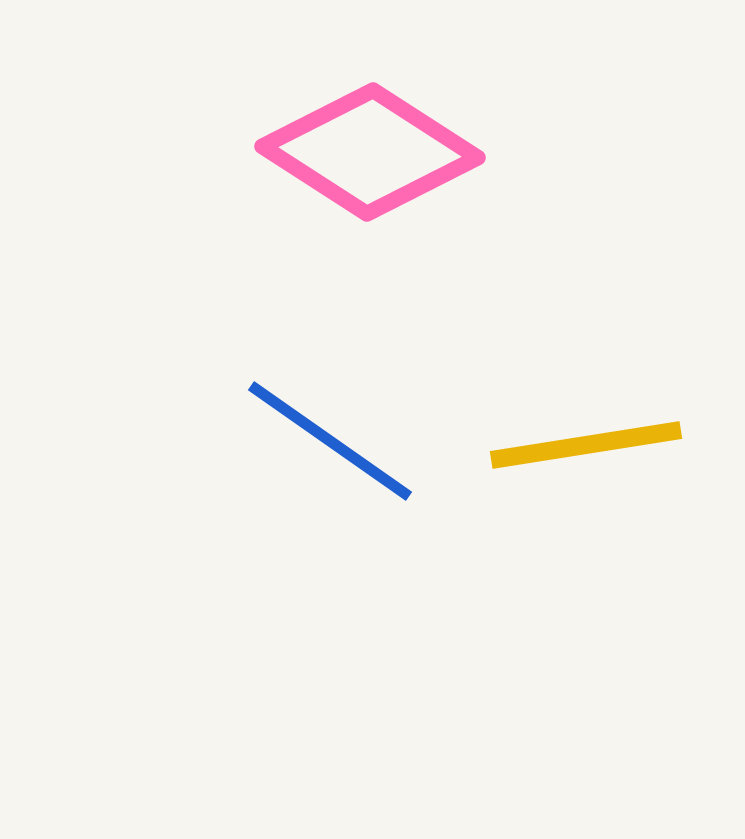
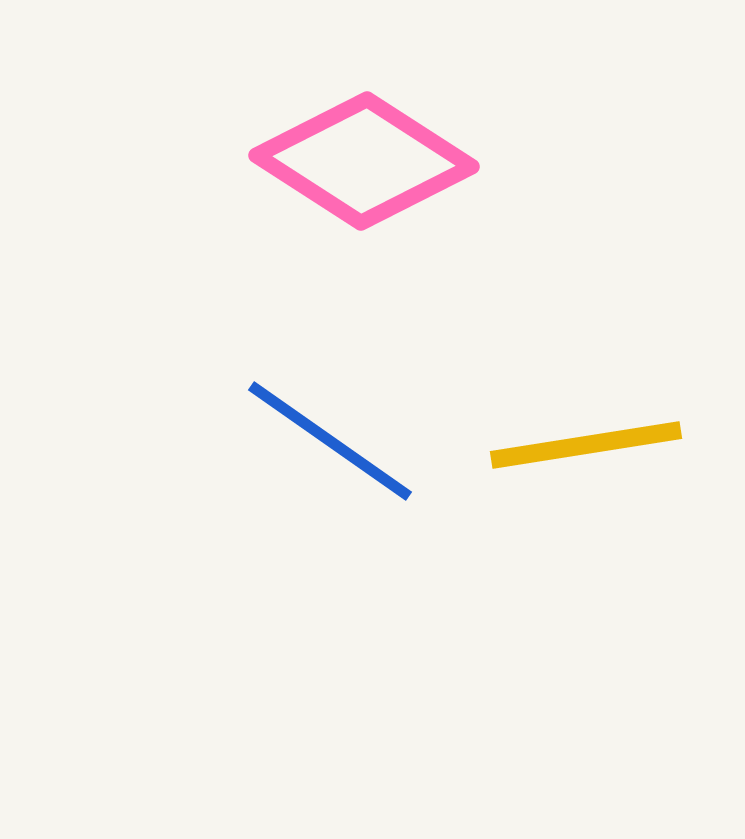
pink diamond: moved 6 px left, 9 px down
